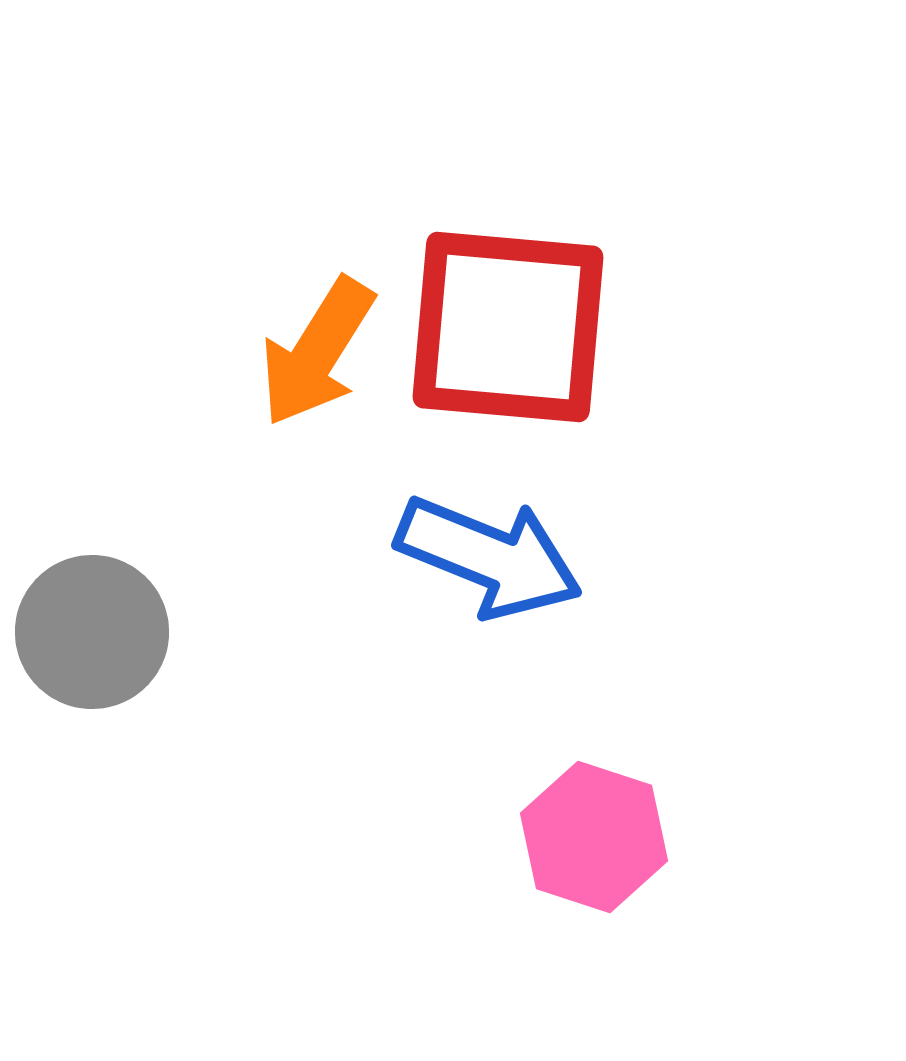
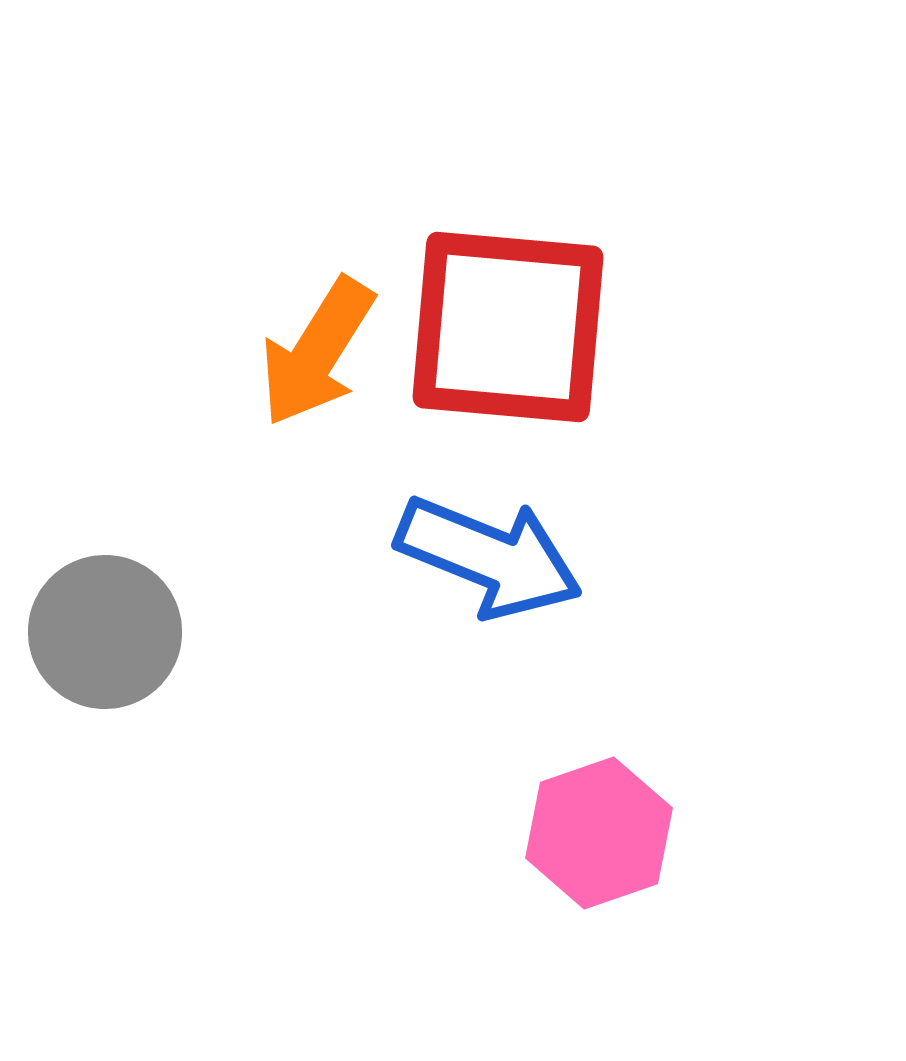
gray circle: moved 13 px right
pink hexagon: moved 5 px right, 4 px up; rotated 23 degrees clockwise
